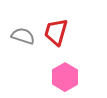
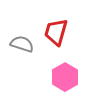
gray semicircle: moved 1 px left, 8 px down
